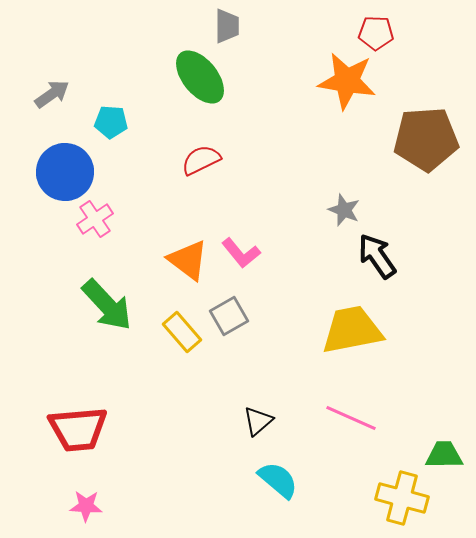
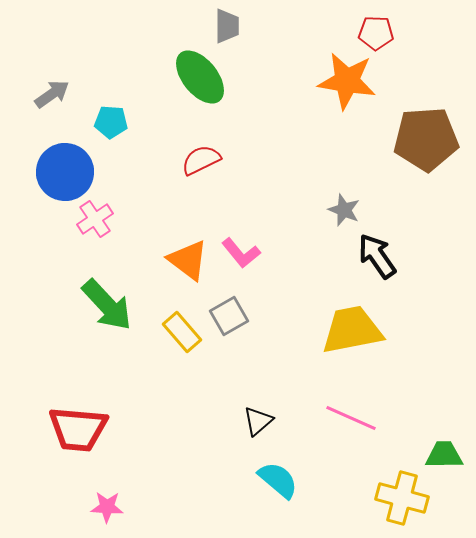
red trapezoid: rotated 10 degrees clockwise
pink star: moved 21 px right, 1 px down
